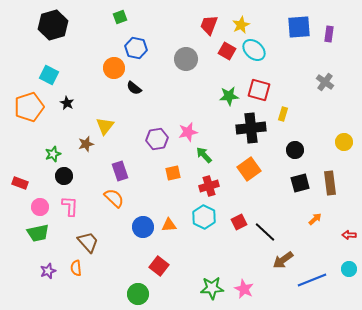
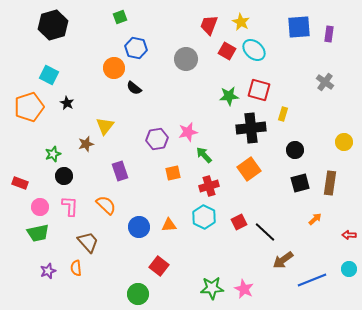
yellow star at (241, 25): moved 3 px up; rotated 18 degrees counterclockwise
brown rectangle at (330, 183): rotated 15 degrees clockwise
orange semicircle at (114, 198): moved 8 px left, 7 px down
blue circle at (143, 227): moved 4 px left
